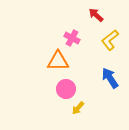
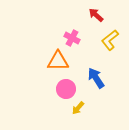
blue arrow: moved 14 px left
